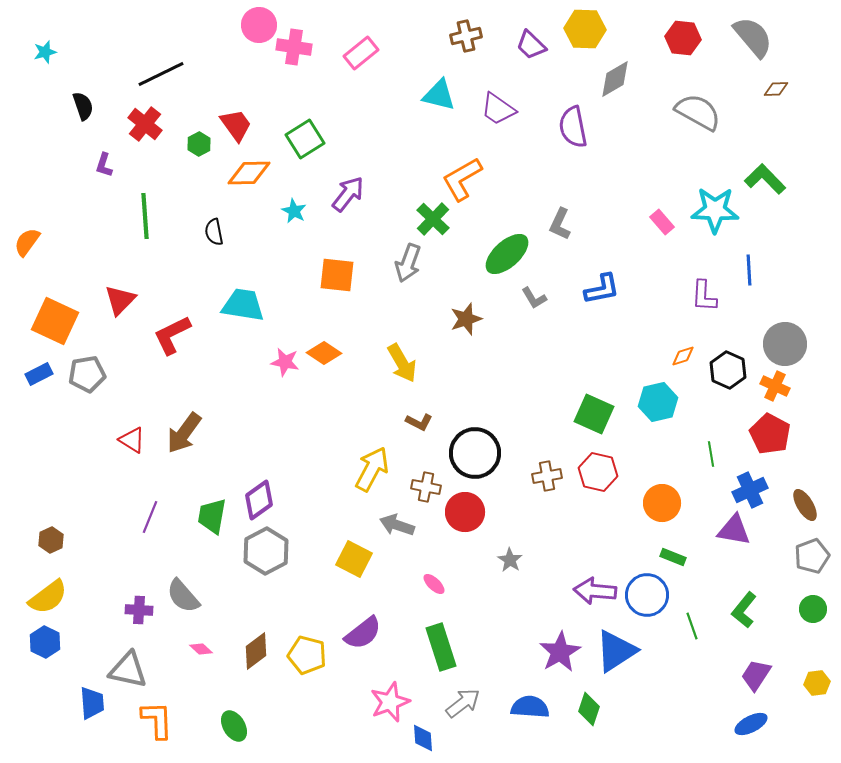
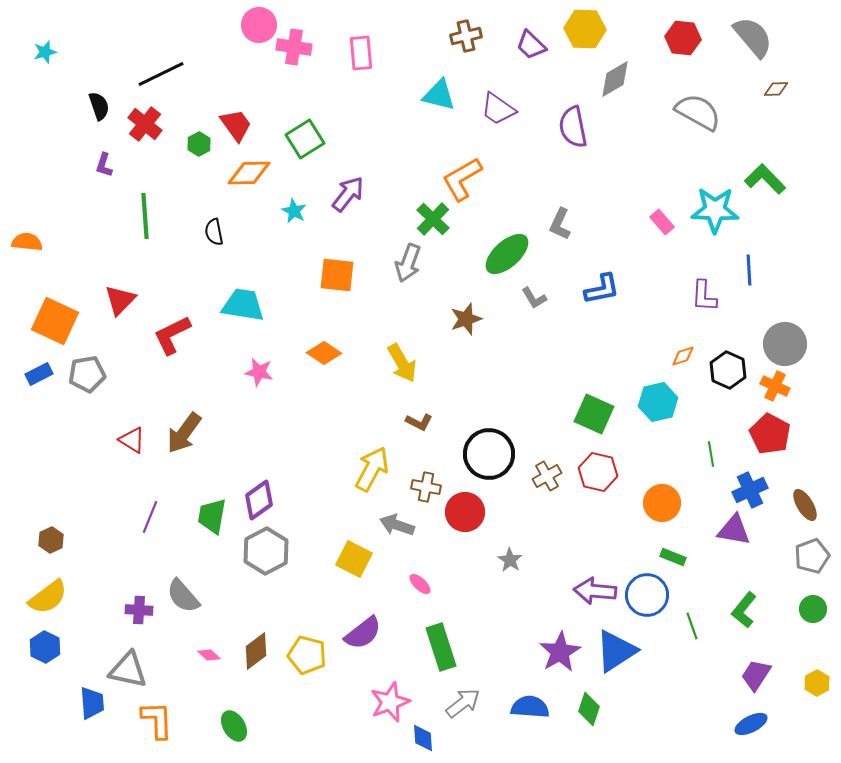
pink rectangle at (361, 53): rotated 56 degrees counterclockwise
black semicircle at (83, 106): moved 16 px right
orange semicircle at (27, 242): rotated 60 degrees clockwise
pink star at (285, 362): moved 26 px left, 10 px down
black circle at (475, 453): moved 14 px right, 1 px down
brown cross at (547, 476): rotated 20 degrees counterclockwise
pink ellipse at (434, 584): moved 14 px left
blue hexagon at (45, 642): moved 5 px down
pink diamond at (201, 649): moved 8 px right, 6 px down
yellow hexagon at (817, 683): rotated 20 degrees counterclockwise
